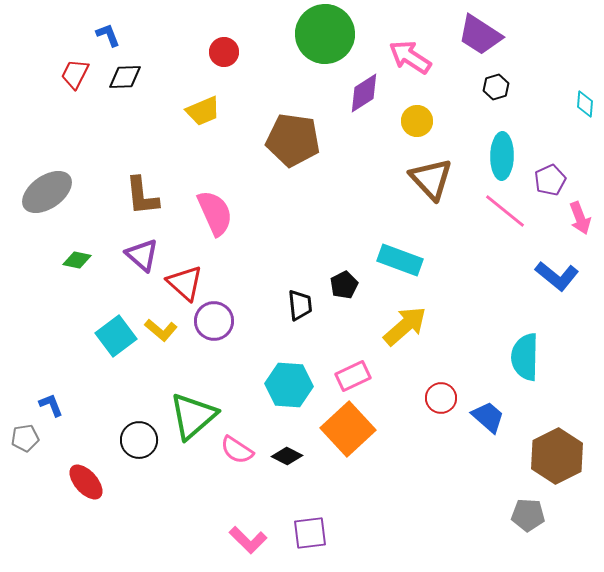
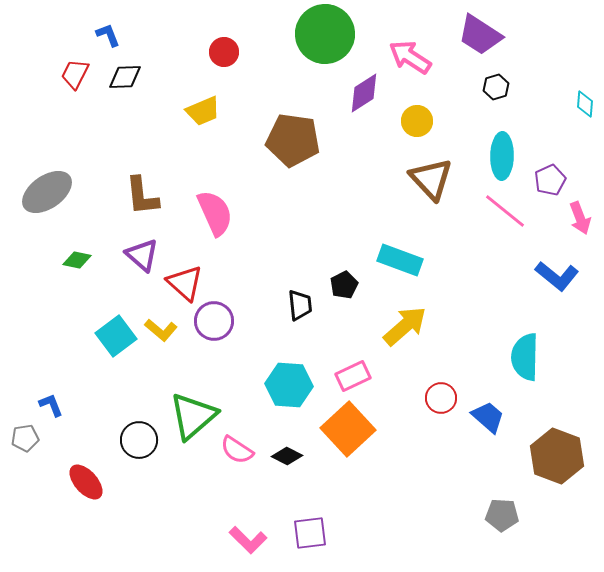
brown hexagon at (557, 456): rotated 12 degrees counterclockwise
gray pentagon at (528, 515): moved 26 px left
